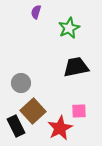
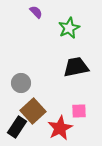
purple semicircle: rotated 120 degrees clockwise
black rectangle: moved 1 px right, 1 px down; rotated 60 degrees clockwise
